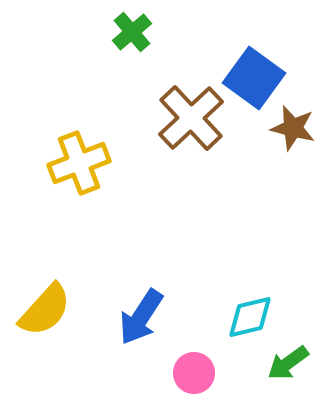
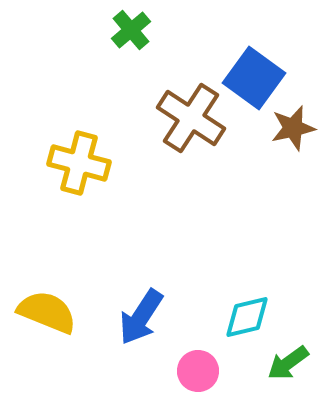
green cross: moved 1 px left, 2 px up
brown cross: rotated 14 degrees counterclockwise
brown star: rotated 27 degrees counterclockwise
yellow cross: rotated 36 degrees clockwise
yellow semicircle: moved 2 px right, 2 px down; rotated 110 degrees counterclockwise
cyan diamond: moved 3 px left
pink circle: moved 4 px right, 2 px up
